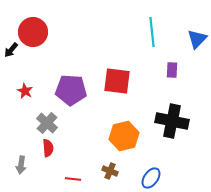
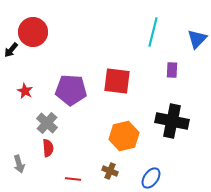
cyan line: moved 1 px right; rotated 20 degrees clockwise
gray arrow: moved 2 px left, 1 px up; rotated 24 degrees counterclockwise
